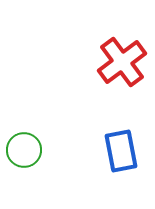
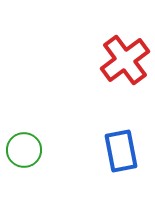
red cross: moved 3 px right, 2 px up
